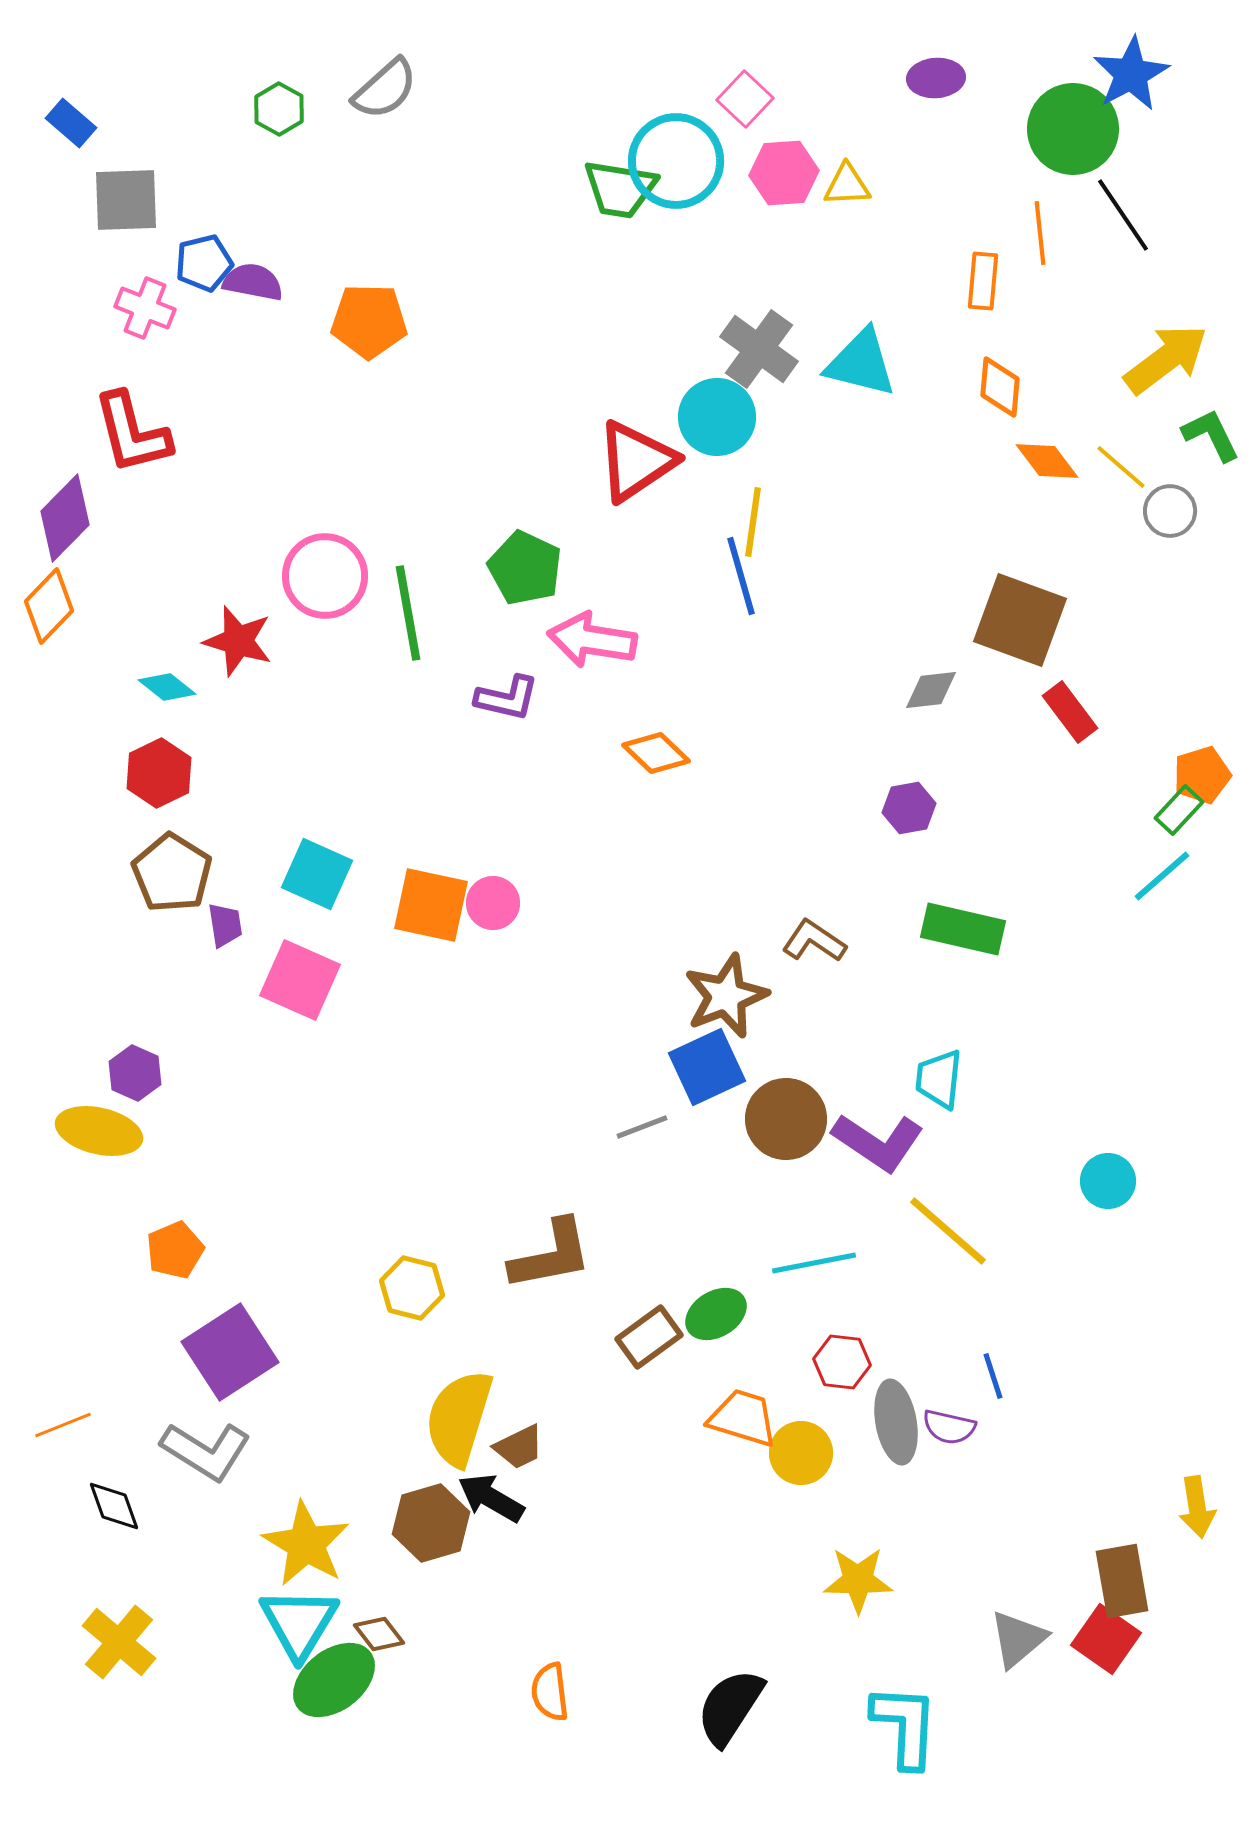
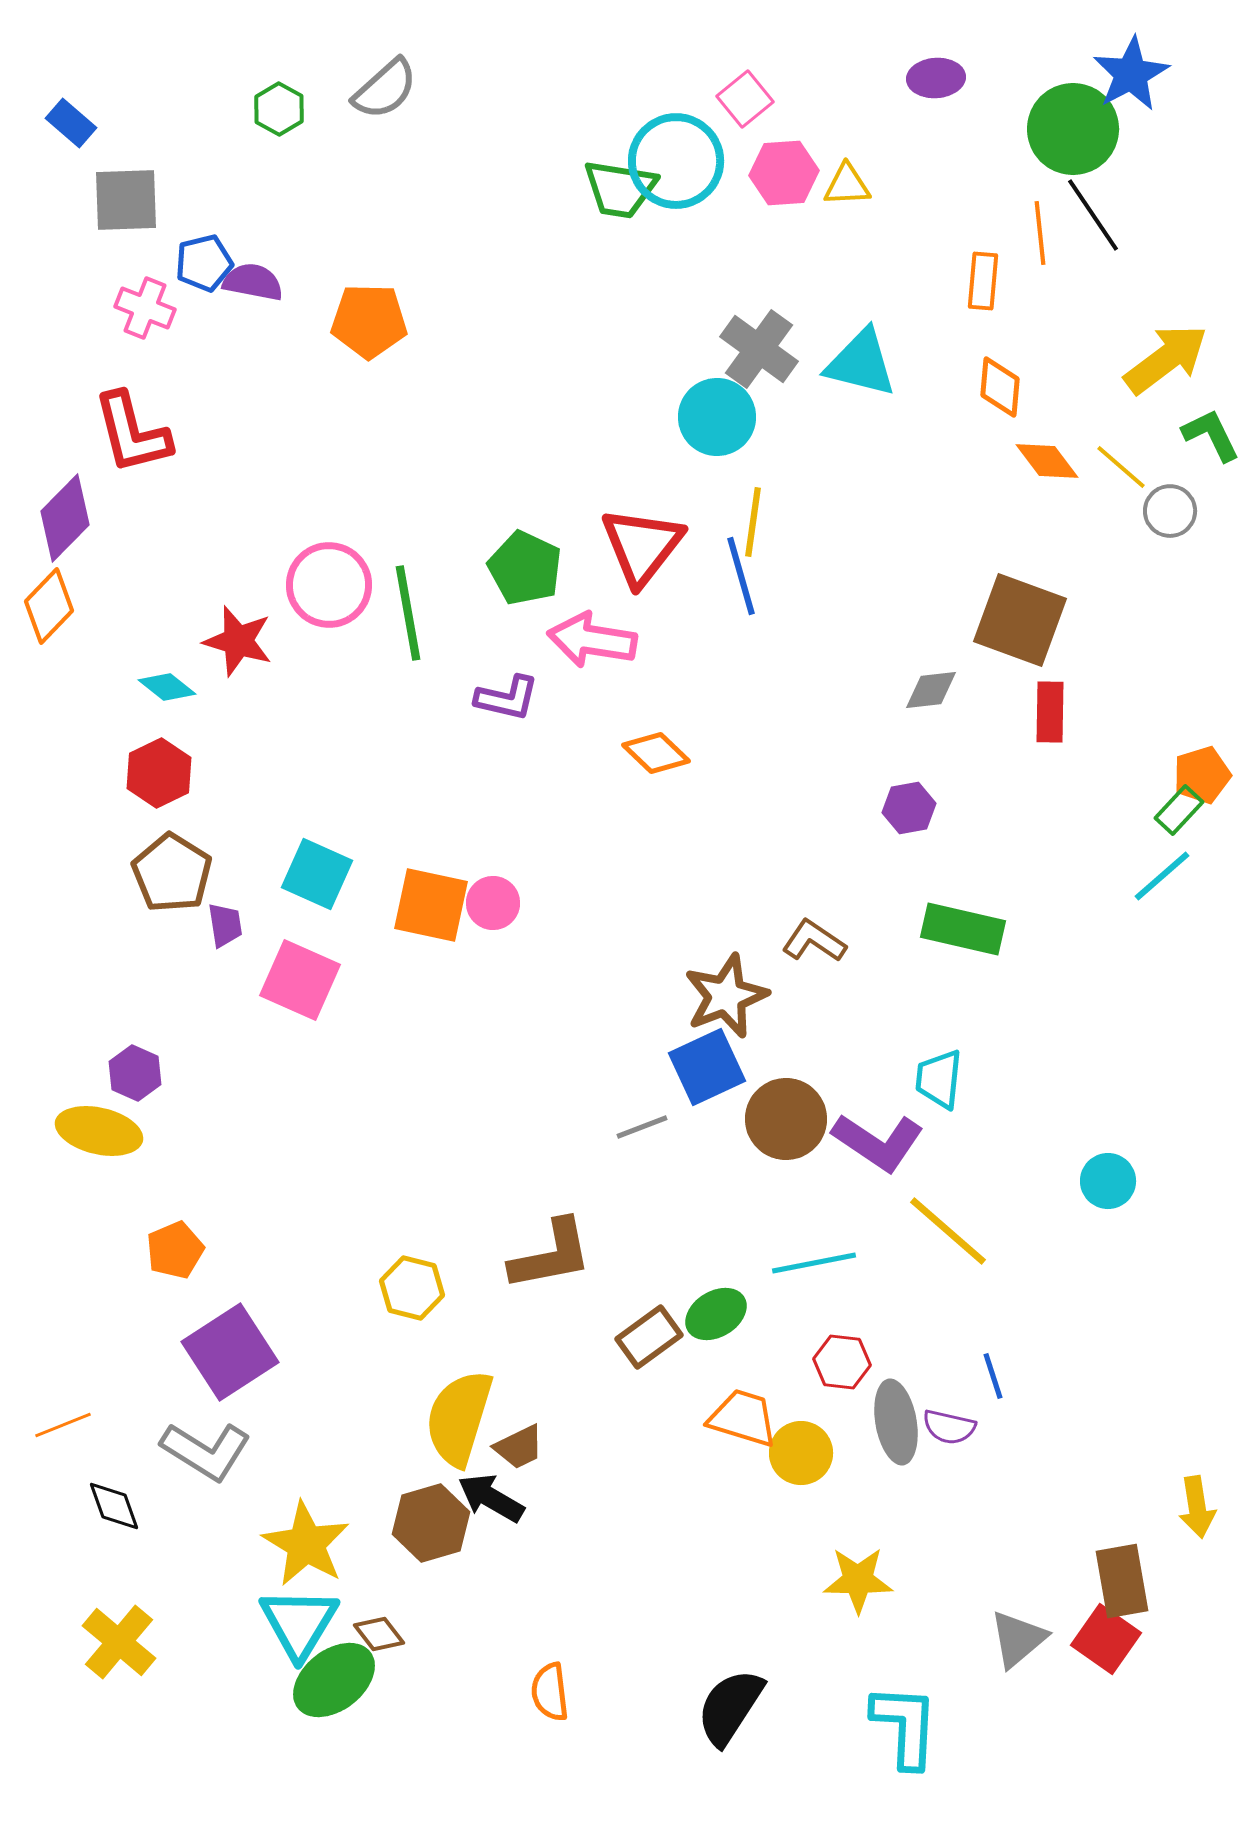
pink square at (745, 99): rotated 8 degrees clockwise
black line at (1123, 215): moved 30 px left
red triangle at (636, 461): moved 6 px right, 85 px down; rotated 18 degrees counterclockwise
pink circle at (325, 576): moved 4 px right, 9 px down
red rectangle at (1070, 712): moved 20 px left; rotated 38 degrees clockwise
